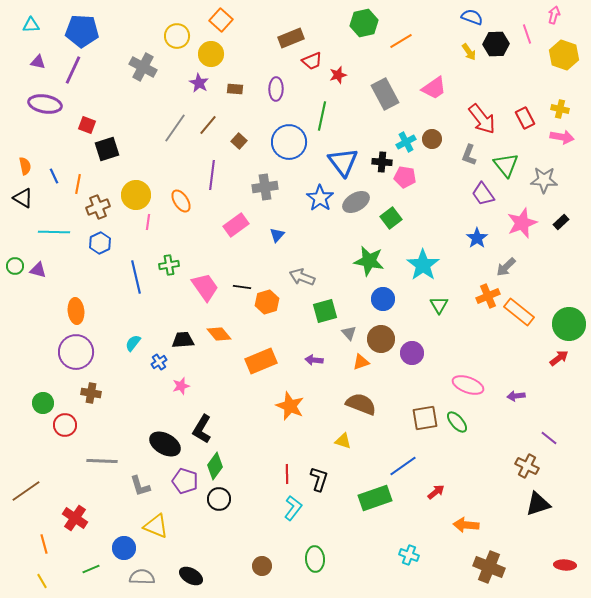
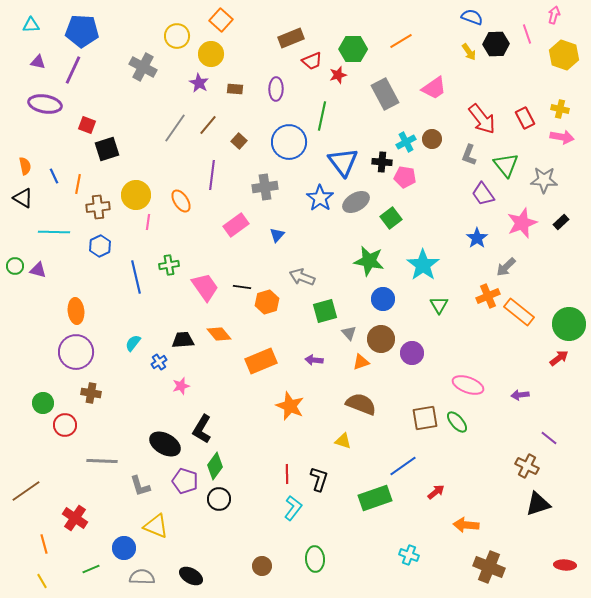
green hexagon at (364, 23): moved 11 px left, 26 px down; rotated 12 degrees clockwise
brown cross at (98, 207): rotated 15 degrees clockwise
blue hexagon at (100, 243): moved 3 px down
purple arrow at (516, 396): moved 4 px right, 1 px up
